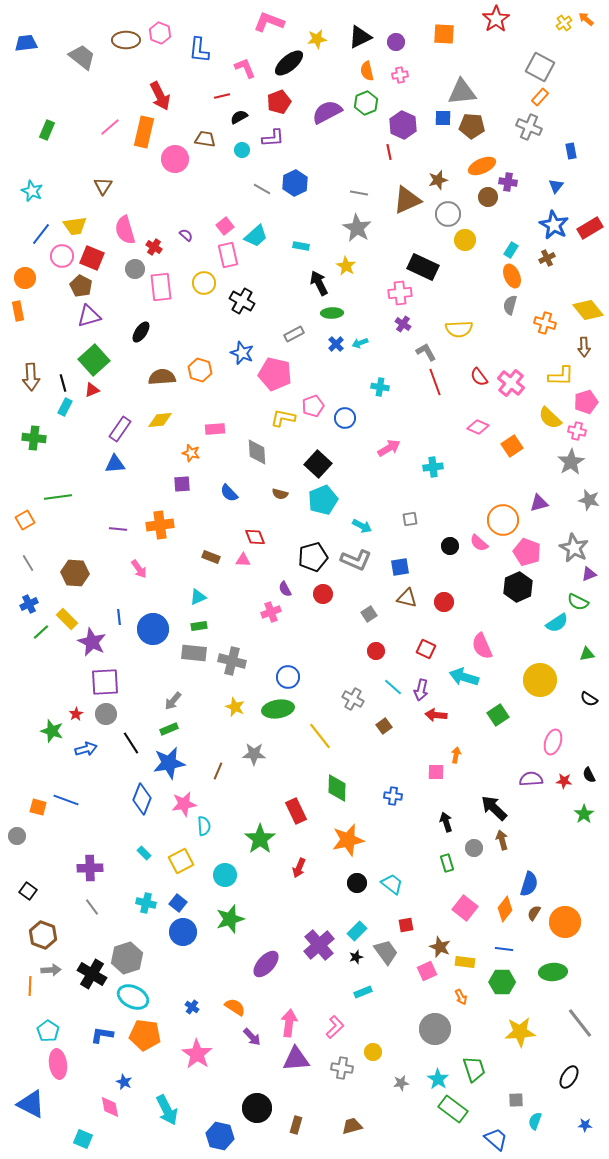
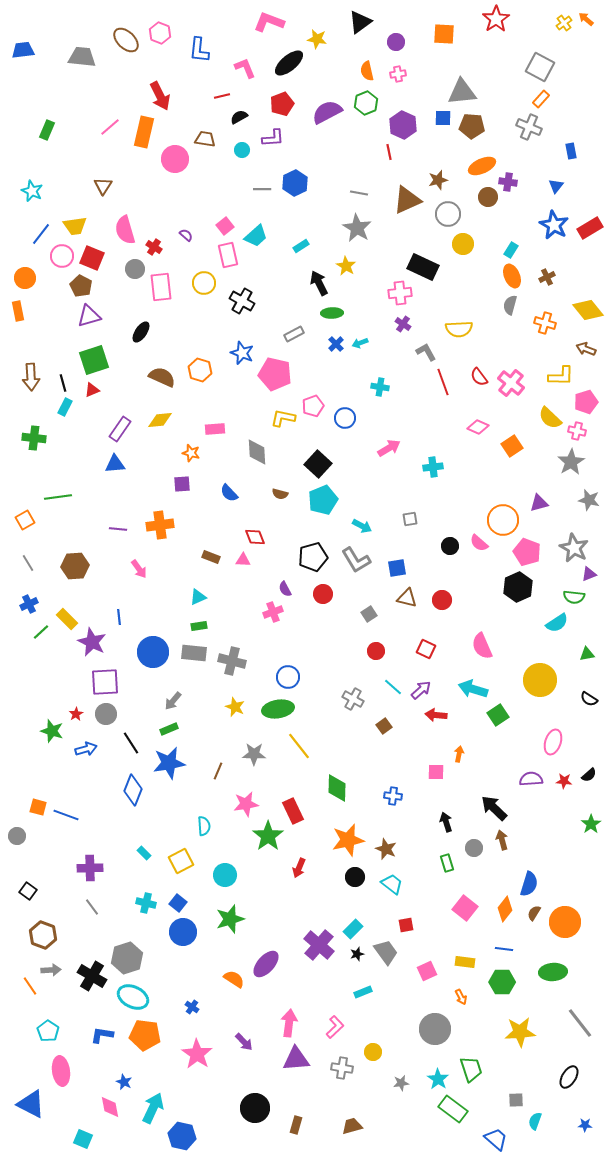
black triangle at (360, 37): moved 15 px up; rotated 10 degrees counterclockwise
yellow star at (317, 39): rotated 18 degrees clockwise
brown ellipse at (126, 40): rotated 44 degrees clockwise
blue trapezoid at (26, 43): moved 3 px left, 7 px down
gray trapezoid at (82, 57): rotated 32 degrees counterclockwise
pink cross at (400, 75): moved 2 px left, 1 px up
orange rectangle at (540, 97): moved 1 px right, 2 px down
red pentagon at (279, 102): moved 3 px right, 2 px down
gray line at (262, 189): rotated 30 degrees counterclockwise
yellow circle at (465, 240): moved 2 px left, 4 px down
cyan rectangle at (301, 246): rotated 42 degrees counterclockwise
brown cross at (547, 258): moved 19 px down
brown arrow at (584, 347): moved 2 px right, 2 px down; rotated 114 degrees clockwise
green square at (94, 360): rotated 24 degrees clockwise
brown semicircle at (162, 377): rotated 28 degrees clockwise
red line at (435, 382): moved 8 px right
gray L-shape at (356, 560): rotated 36 degrees clockwise
blue square at (400, 567): moved 3 px left, 1 px down
brown hexagon at (75, 573): moved 7 px up; rotated 8 degrees counterclockwise
red circle at (444, 602): moved 2 px left, 2 px up
green semicircle at (578, 602): moved 4 px left, 5 px up; rotated 20 degrees counterclockwise
pink cross at (271, 612): moved 2 px right
blue circle at (153, 629): moved 23 px down
cyan arrow at (464, 677): moved 9 px right, 12 px down
purple arrow at (421, 690): rotated 145 degrees counterclockwise
yellow line at (320, 736): moved 21 px left, 10 px down
orange arrow at (456, 755): moved 3 px right, 1 px up
black semicircle at (589, 775): rotated 105 degrees counterclockwise
blue diamond at (142, 799): moved 9 px left, 9 px up
blue line at (66, 800): moved 15 px down
pink star at (184, 804): moved 62 px right
red rectangle at (296, 811): moved 3 px left
green star at (584, 814): moved 7 px right, 10 px down
green star at (260, 839): moved 8 px right, 3 px up
black circle at (357, 883): moved 2 px left, 6 px up
cyan rectangle at (357, 931): moved 4 px left, 2 px up
purple cross at (319, 945): rotated 8 degrees counterclockwise
brown star at (440, 947): moved 54 px left, 98 px up
black star at (356, 957): moved 1 px right, 3 px up
black cross at (92, 974): moved 2 px down
orange line at (30, 986): rotated 36 degrees counterclockwise
orange semicircle at (235, 1007): moved 1 px left, 28 px up
purple arrow at (252, 1037): moved 8 px left, 5 px down
pink ellipse at (58, 1064): moved 3 px right, 7 px down
green trapezoid at (474, 1069): moved 3 px left
black circle at (257, 1108): moved 2 px left
cyan arrow at (167, 1110): moved 14 px left, 2 px up; rotated 128 degrees counterclockwise
blue hexagon at (220, 1136): moved 38 px left
